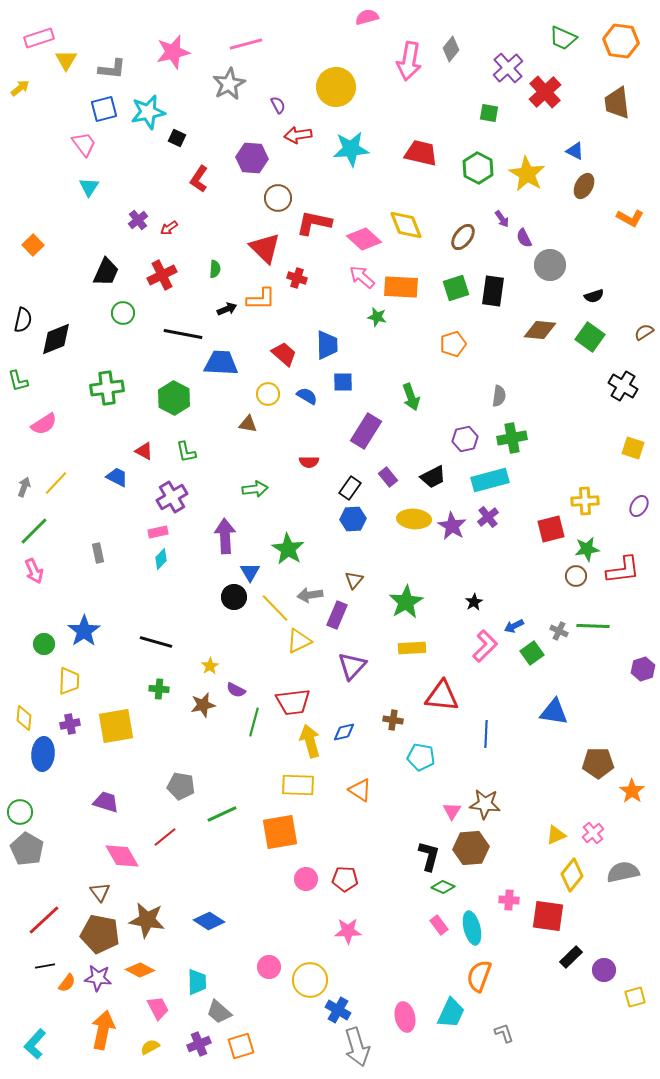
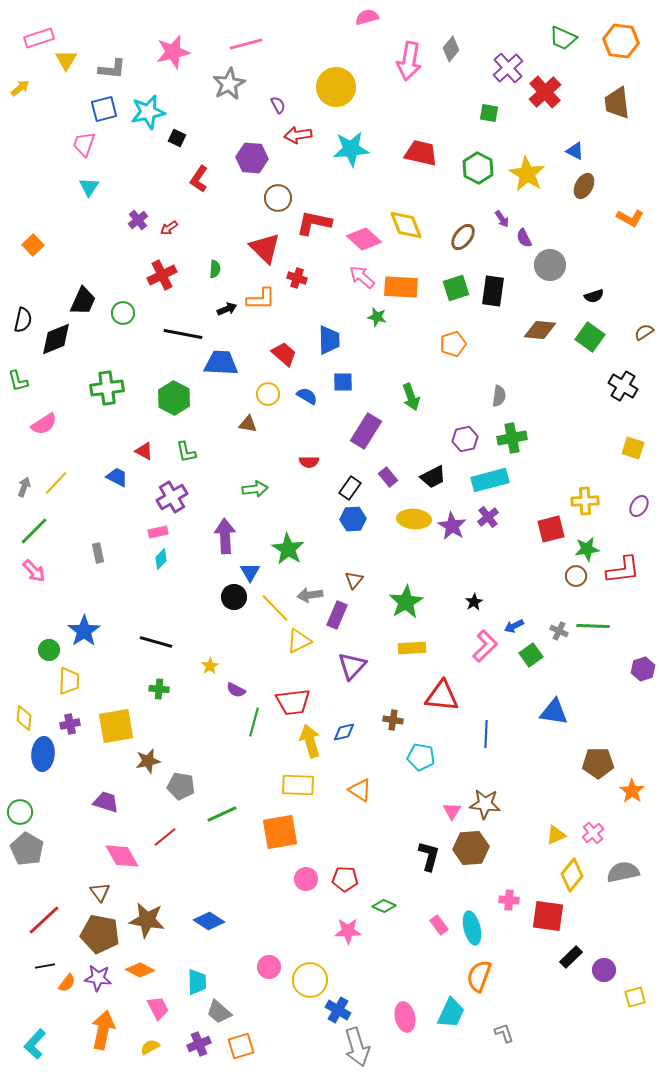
pink trapezoid at (84, 144): rotated 124 degrees counterclockwise
black trapezoid at (106, 272): moved 23 px left, 29 px down
blue trapezoid at (327, 345): moved 2 px right, 5 px up
pink arrow at (34, 571): rotated 20 degrees counterclockwise
green circle at (44, 644): moved 5 px right, 6 px down
green square at (532, 653): moved 1 px left, 2 px down
brown star at (203, 705): moved 55 px left, 56 px down
green diamond at (443, 887): moved 59 px left, 19 px down
